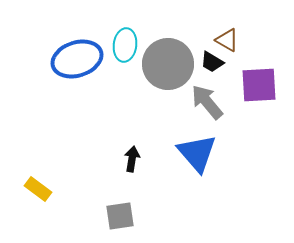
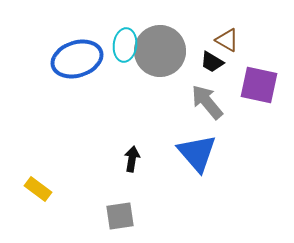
gray circle: moved 8 px left, 13 px up
purple square: rotated 15 degrees clockwise
